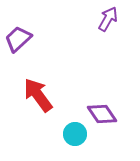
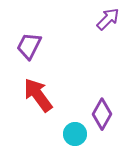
purple arrow: rotated 15 degrees clockwise
purple trapezoid: moved 11 px right, 7 px down; rotated 20 degrees counterclockwise
purple diamond: rotated 64 degrees clockwise
